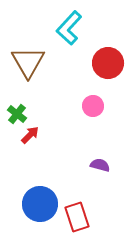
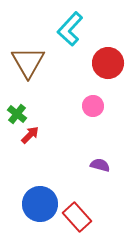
cyan L-shape: moved 1 px right, 1 px down
red rectangle: rotated 24 degrees counterclockwise
